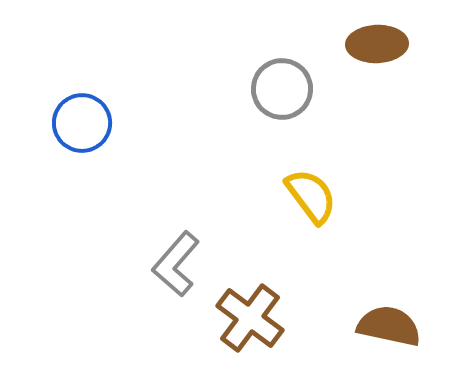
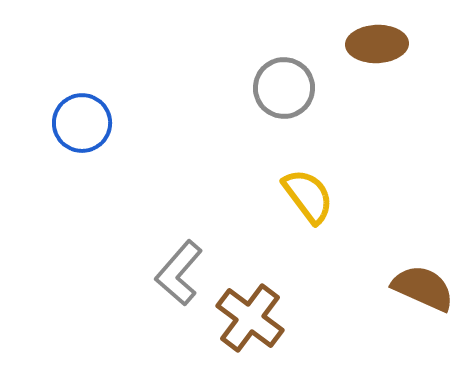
gray circle: moved 2 px right, 1 px up
yellow semicircle: moved 3 px left
gray L-shape: moved 3 px right, 9 px down
brown semicircle: moved 34 px right, 38 px up; rotated 12 degrees clockwise
